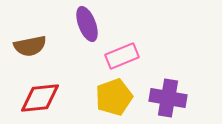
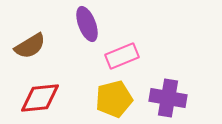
brown semicircle: rotated 20 degrees counterclockwise
yellow pentagon: moved 2 px down; rotated 6 degrees clockwise
